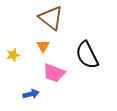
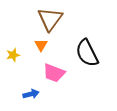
brown triangle: moved 1 px left, 1 px down; rotated 28 degrees clockwise
orange triangle: moved 2 px left, 1 px up
black semicircle: moved 2 px up
